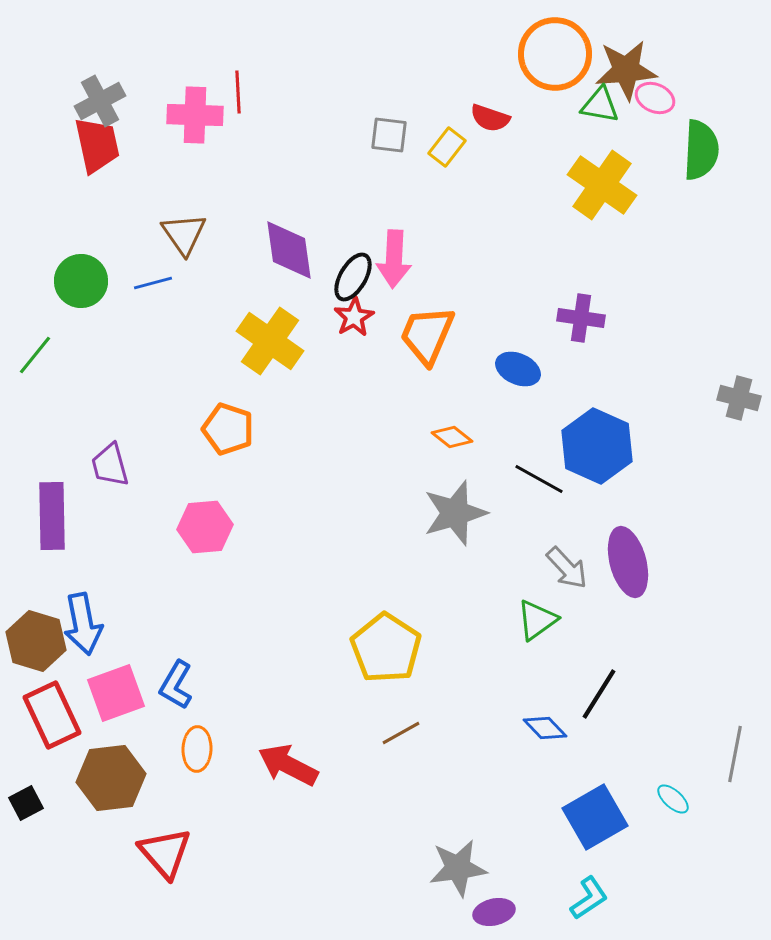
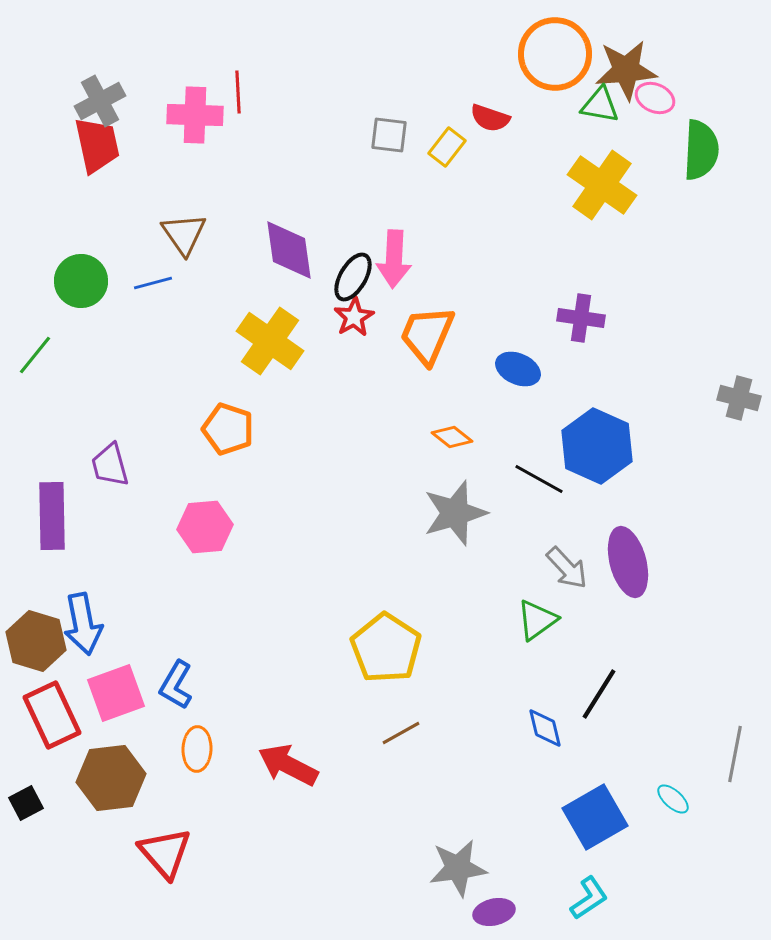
blue diamond at (545, 728): rotated 30 degrees clockwise
